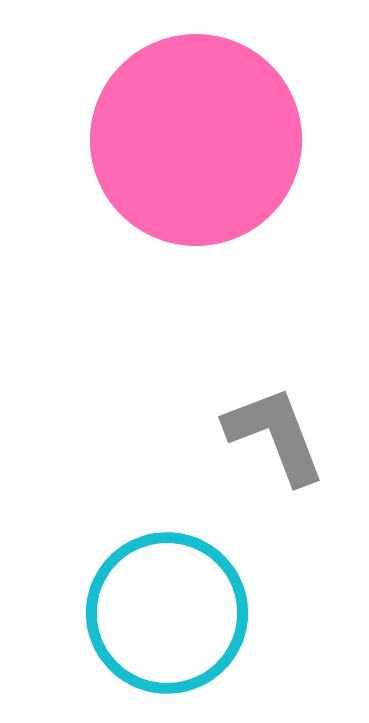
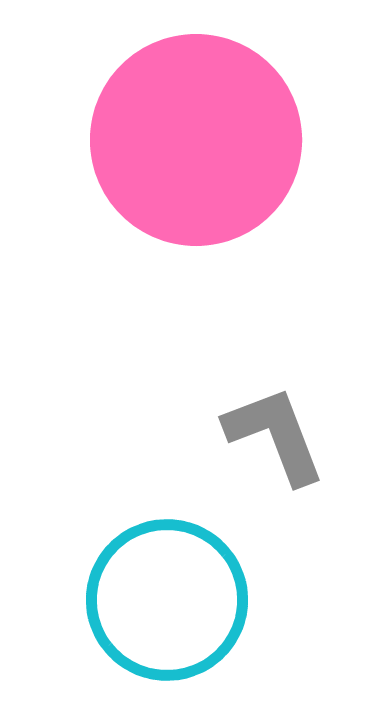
cyan circle: moved 13 px up
